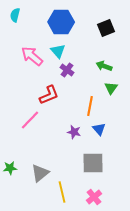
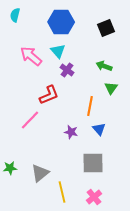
pink arrow: moved 1 px left
purple star: moved 3 px left
